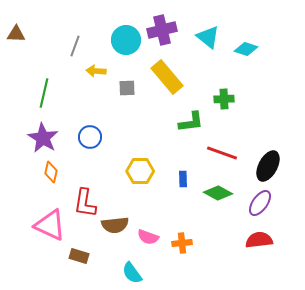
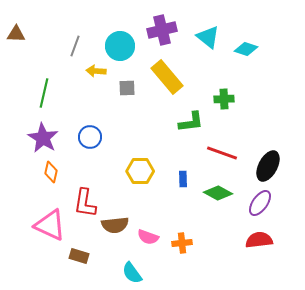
cyan circle: moved 6 px left, 6 px down
